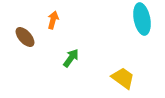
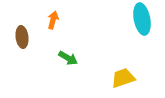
brown ellipse: moved 3 px left; rotated 35 degrees clockwise
green arrow: moved 3 px left; rotated 84 degrees clockwise
yellow trapezoid: rotated 55 degrees counterclockwise
